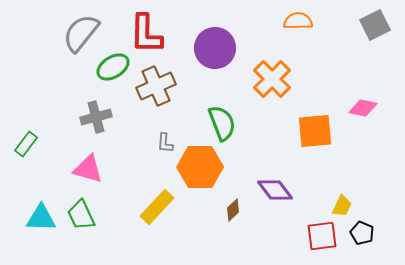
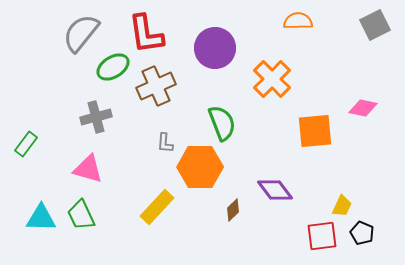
red L-shape: rotated 9 degrees counterclockwise
